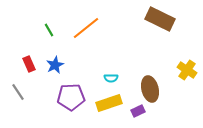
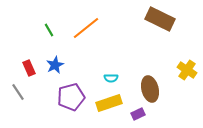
red rectangle: moved 4 px down
purple pentagon: rotated 12 degrees counterclockwise
purple rectangle: moved 3 px down
